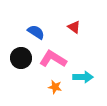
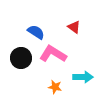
pink L-shape: moved 5 px up
